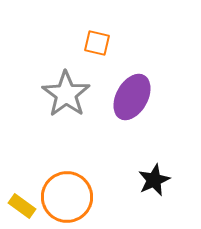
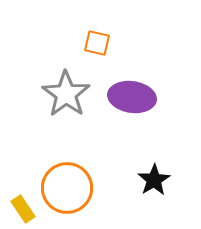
purple ellipse: rotated 69 degrees clockwise
black star: rotated 8 degrees counterclockwise
orange circle: moved 9 px up
yellow rectangle: moved 1 px right, 3 px down; rotated 20 degrees clockwise
